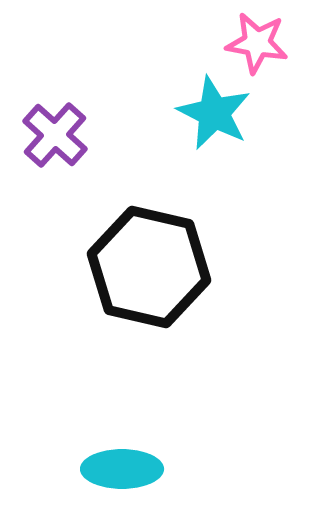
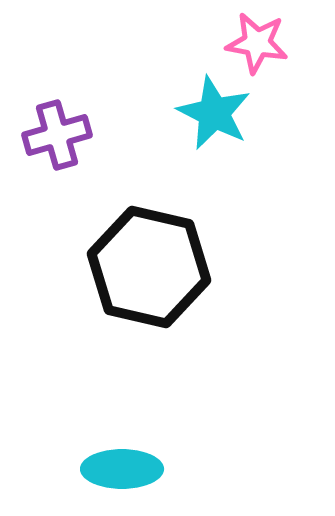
purple cross: moved 2 px right; rotated 32 degrees clockwise
